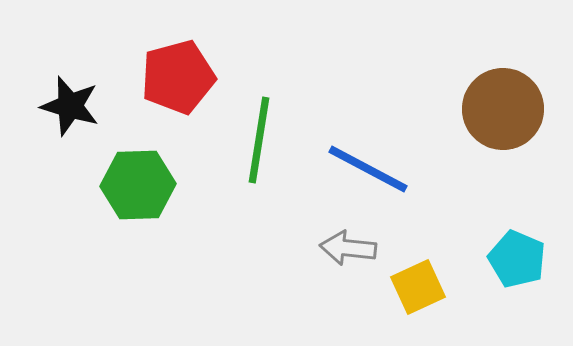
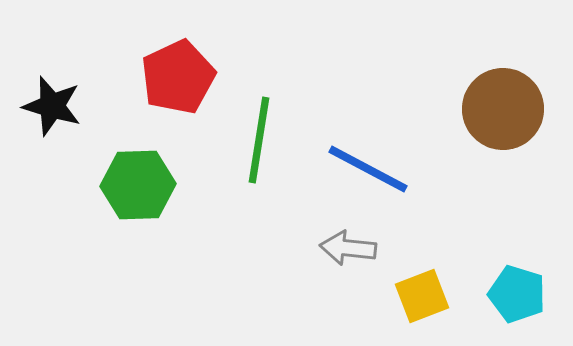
red pentagon: rotated 10 degrees counterclockwise
black star: moved 18 px left
cyan pentagon: moved 35 px down; rotated 6 degrees counterclockwise
yellow square: moved 4 px right, 9 px down; rotated 4 degrees clockwise
